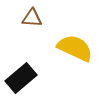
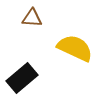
black rectangle: moved 1 px right
